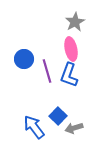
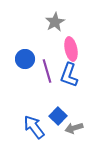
gray star: moved 20 px left
blue circle: moved 1 px right
